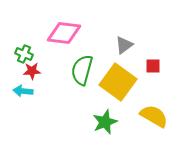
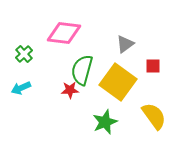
gray triangle: moved 1 px right, 1 px up
green cross: rotated 24 degrees clockwise
red star: moved 38 px right, 19 px down
cyan arrow: moved 2 px left, 3 px up; rotated 30 degrees counterclockwise
yellow semicircle: rotated 24 degrees clockwise
